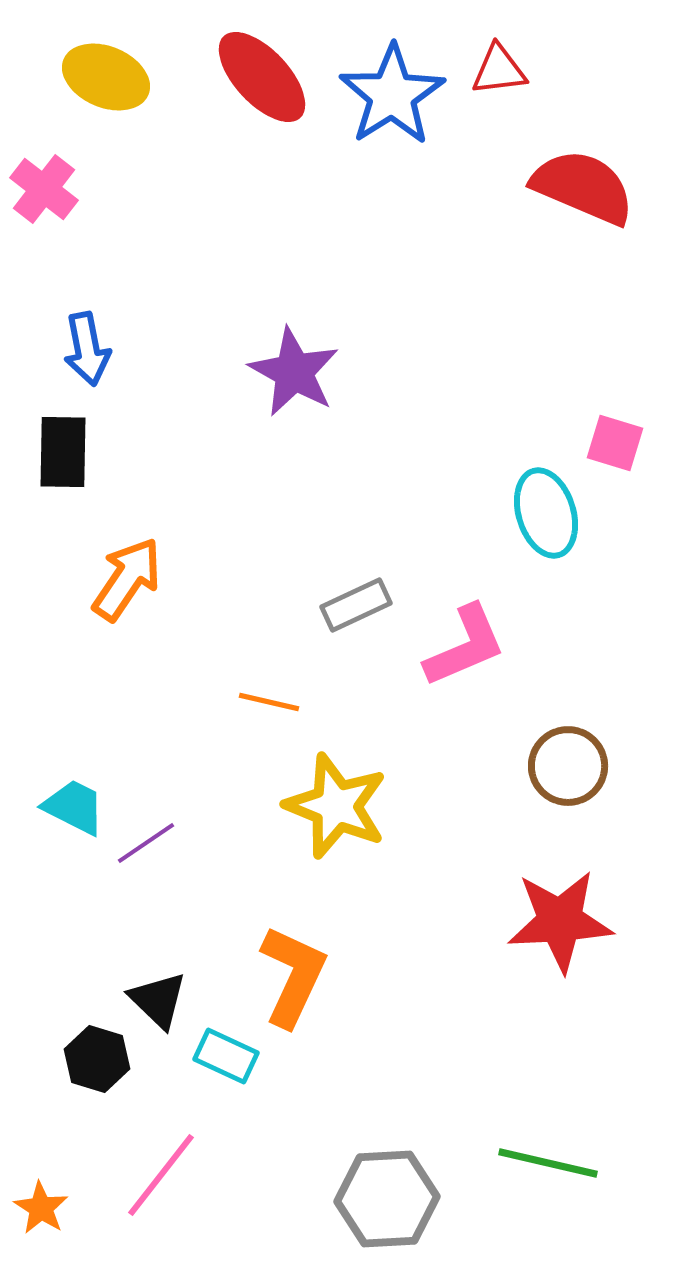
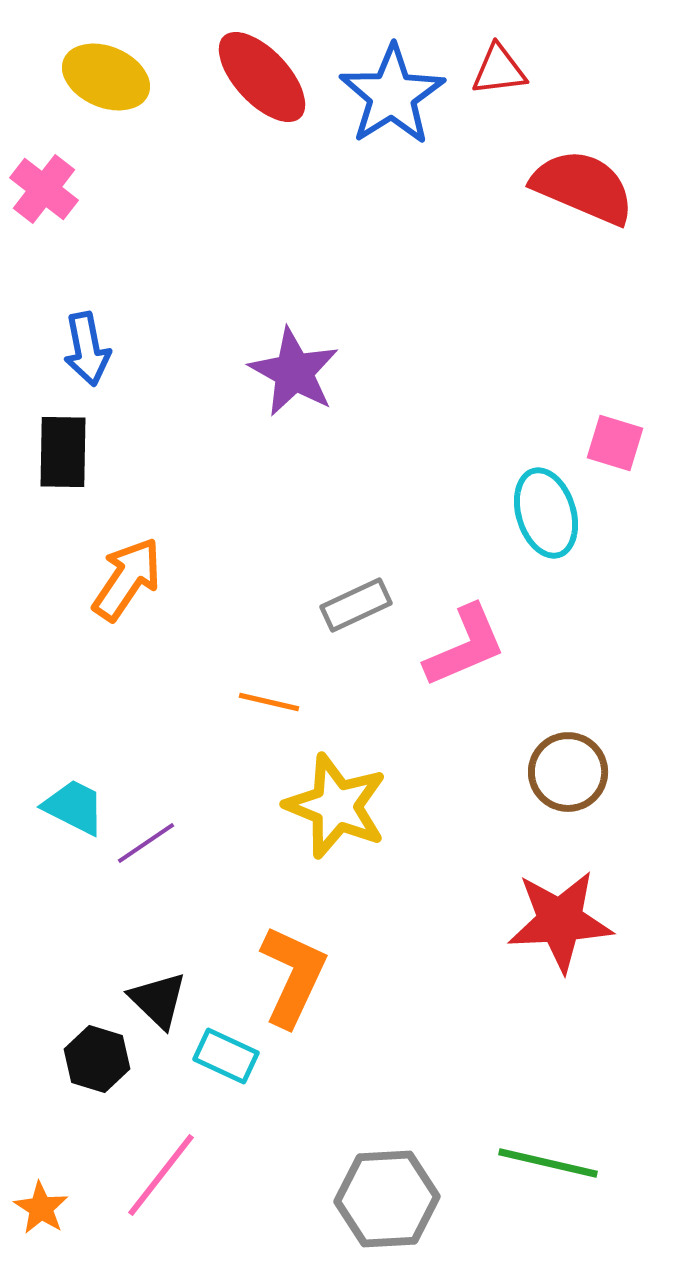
brown circle: moved 6 px down
